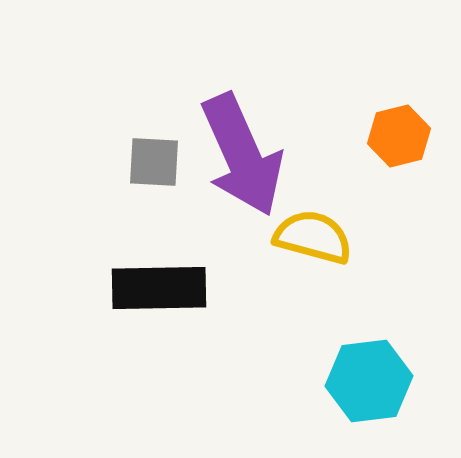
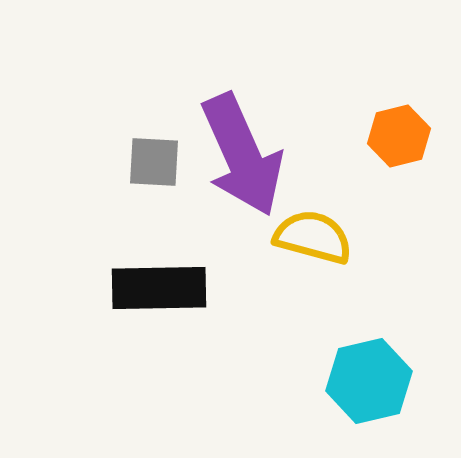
cyan hexagon: rotated 6 degrees counterclockwise
